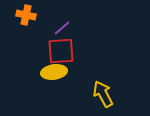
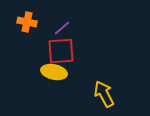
orange cross: moved 1 px right, 7 px down
yellow ellipse: rotated 20 degrees clockwise
yellow arrow: moved 1 px right
